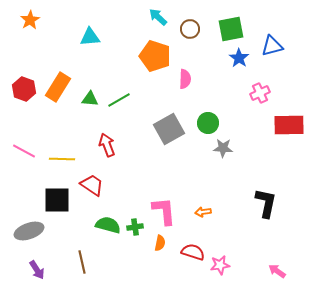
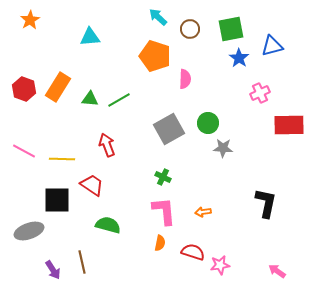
green cross: moved 28 px right, 50 px up; rotated 35 degrees clockwise
purple arrow: moved 16 px right
